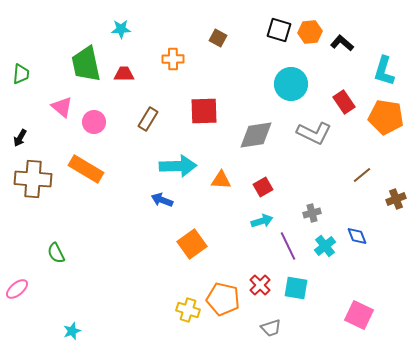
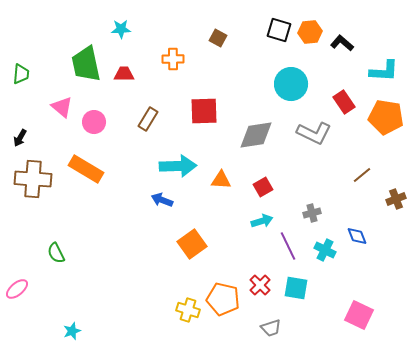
cyan L-shape at (384, 71): rotated 104 degrees counterclockwise
cyan cross at (325, 246): moved 4 px down; rotated 25 degrees counterclockwise
